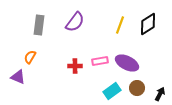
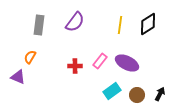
yellow line: rotated 12 degrees counterclockwise
pink rectangle: rotated 42 degrees counterclockwise
brown circle: moved 7 px down
